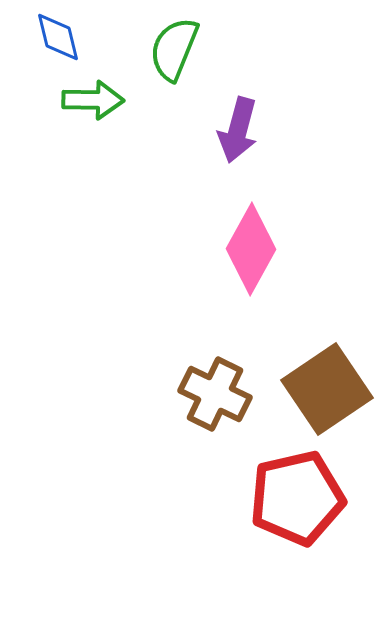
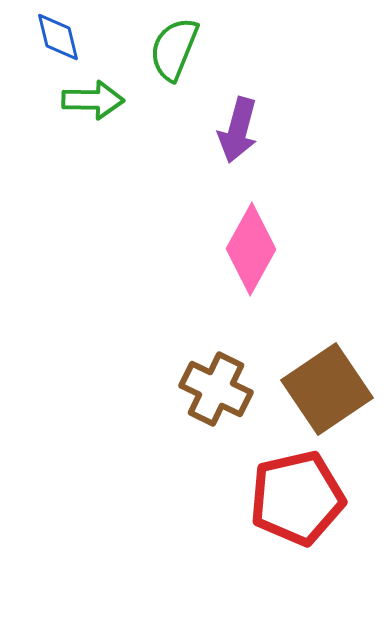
brown cross: moved 1 px right, 5 px up
